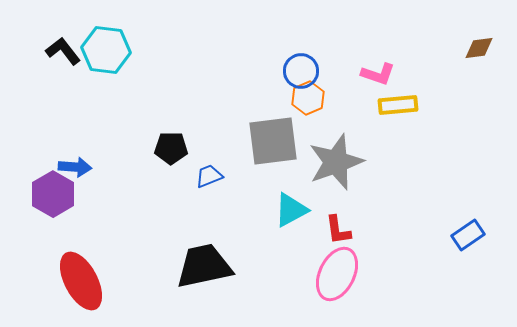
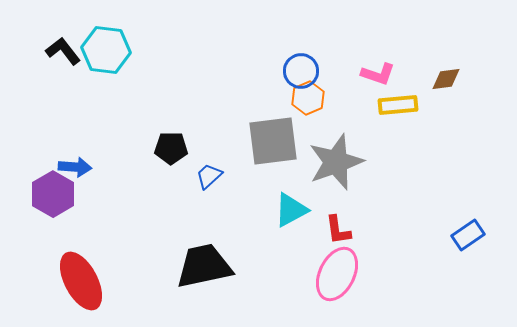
brown diamond: moved 33 px left, 31 px down
blue trapezoid: rotated 20 degrees counterclockwise
